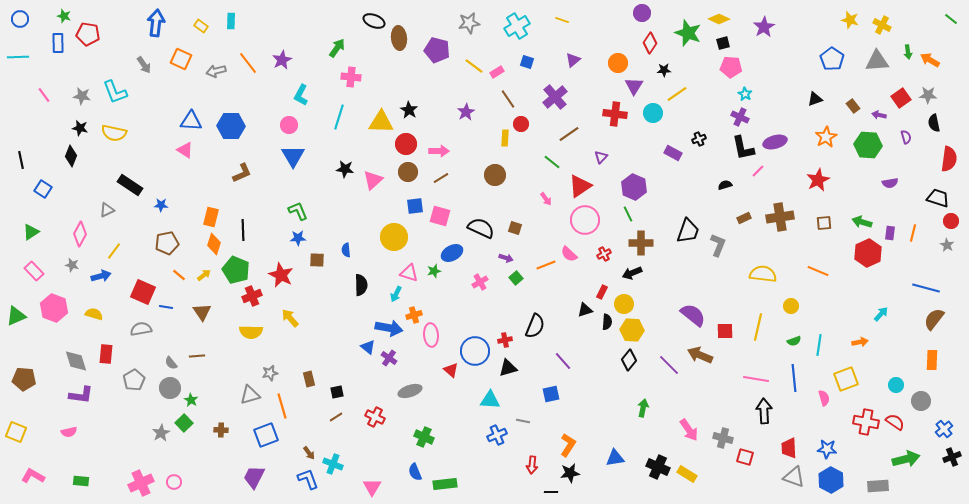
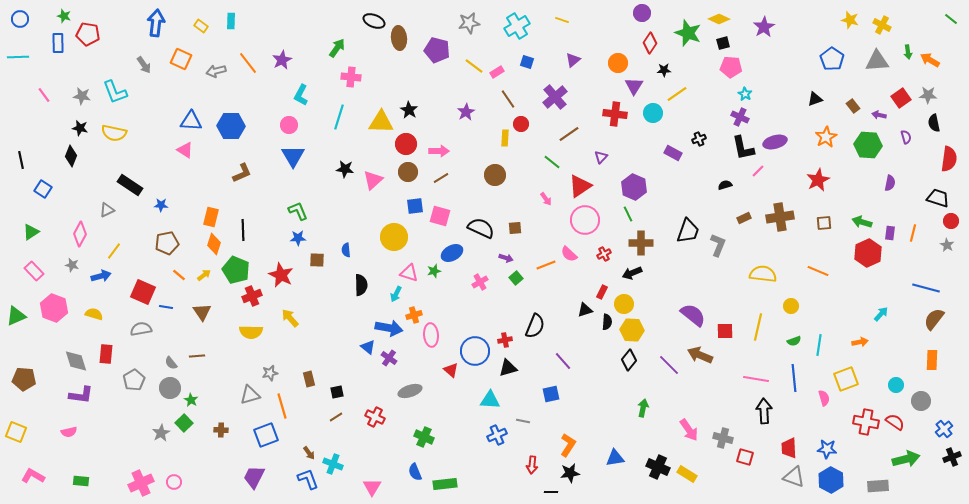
purple semicircle at (890, 183): rotated 70 degrees counterclockwise
brown square at (515, 228): rotated 24 degrees counterclockwise
